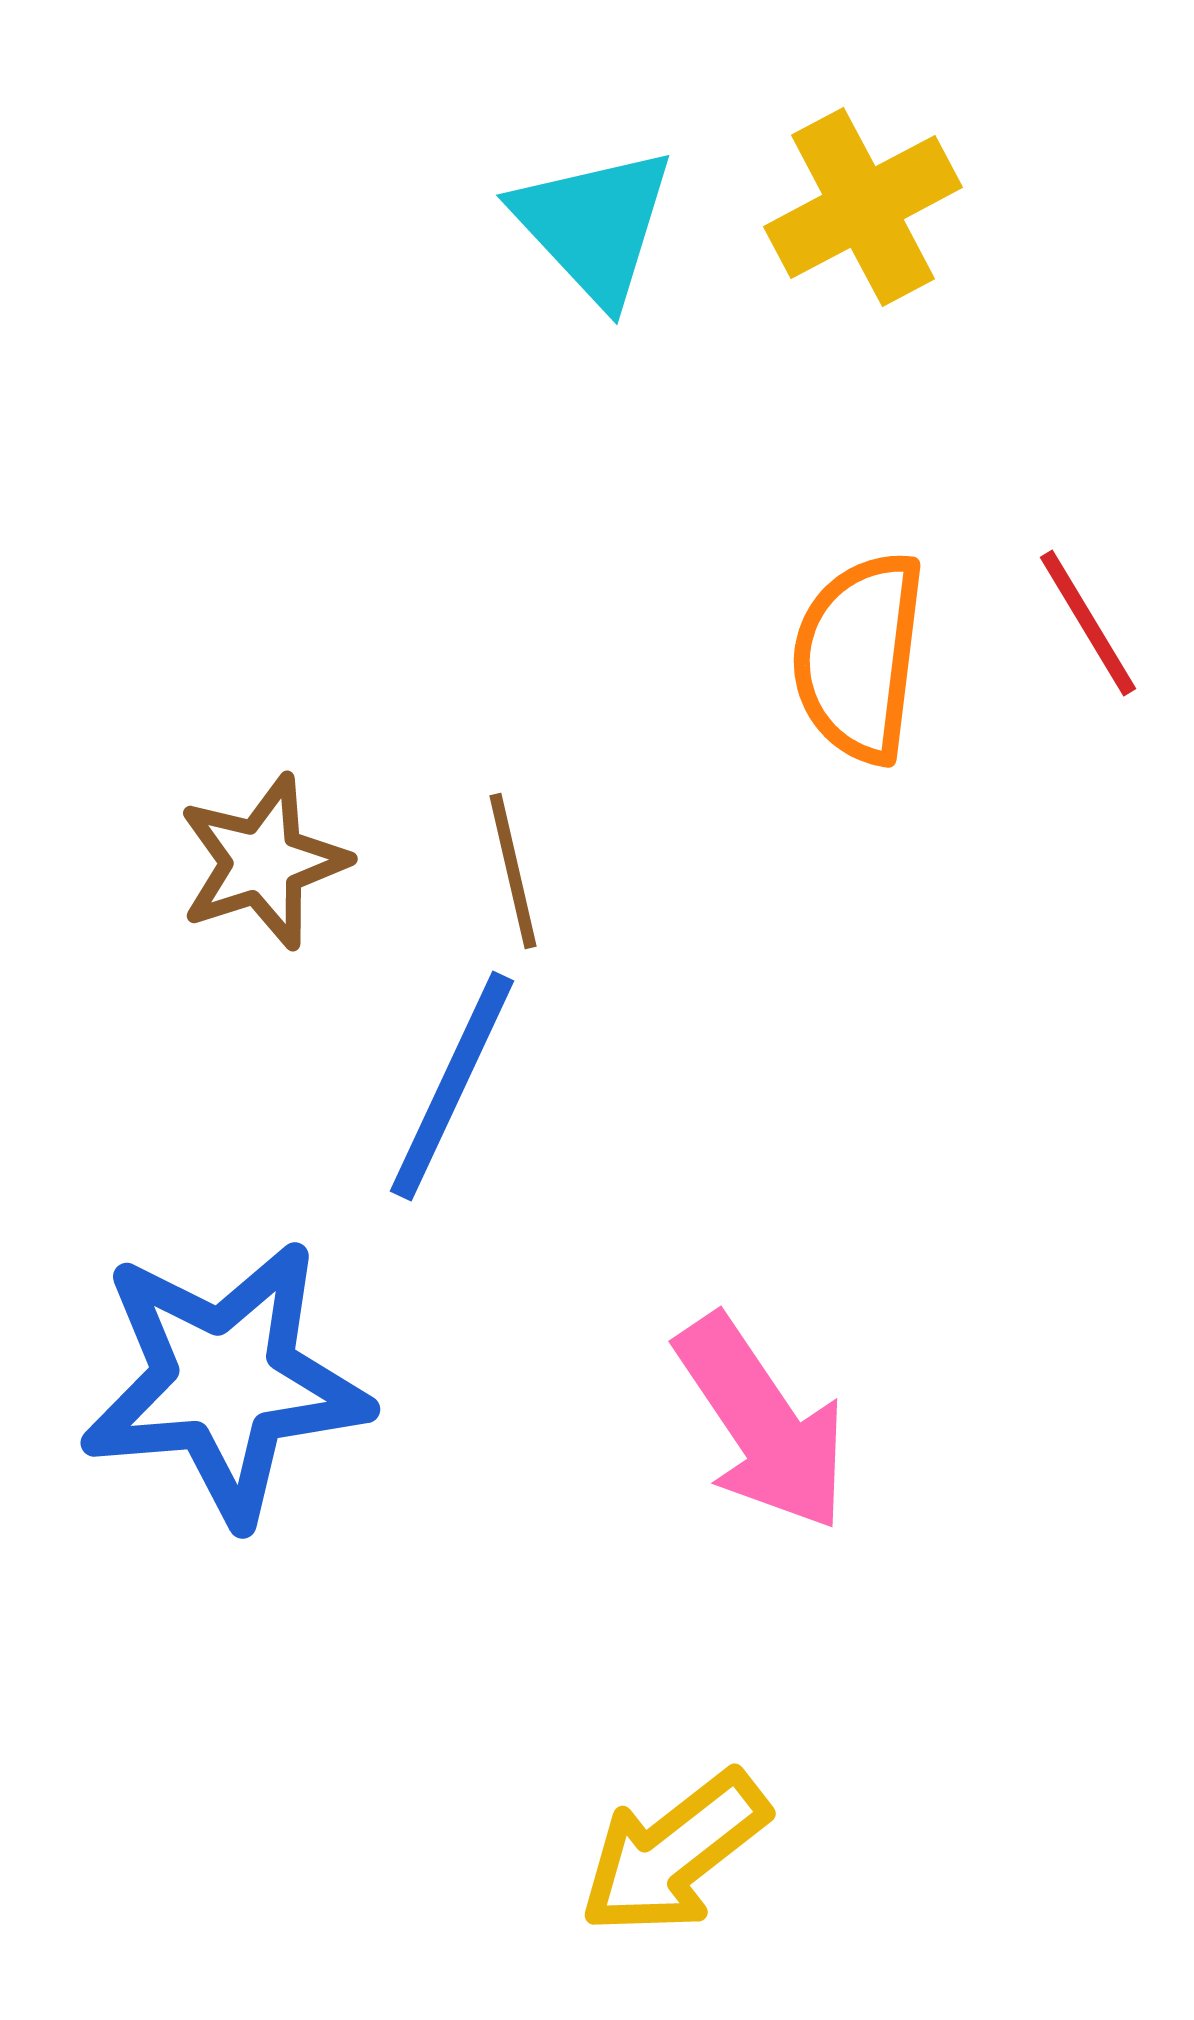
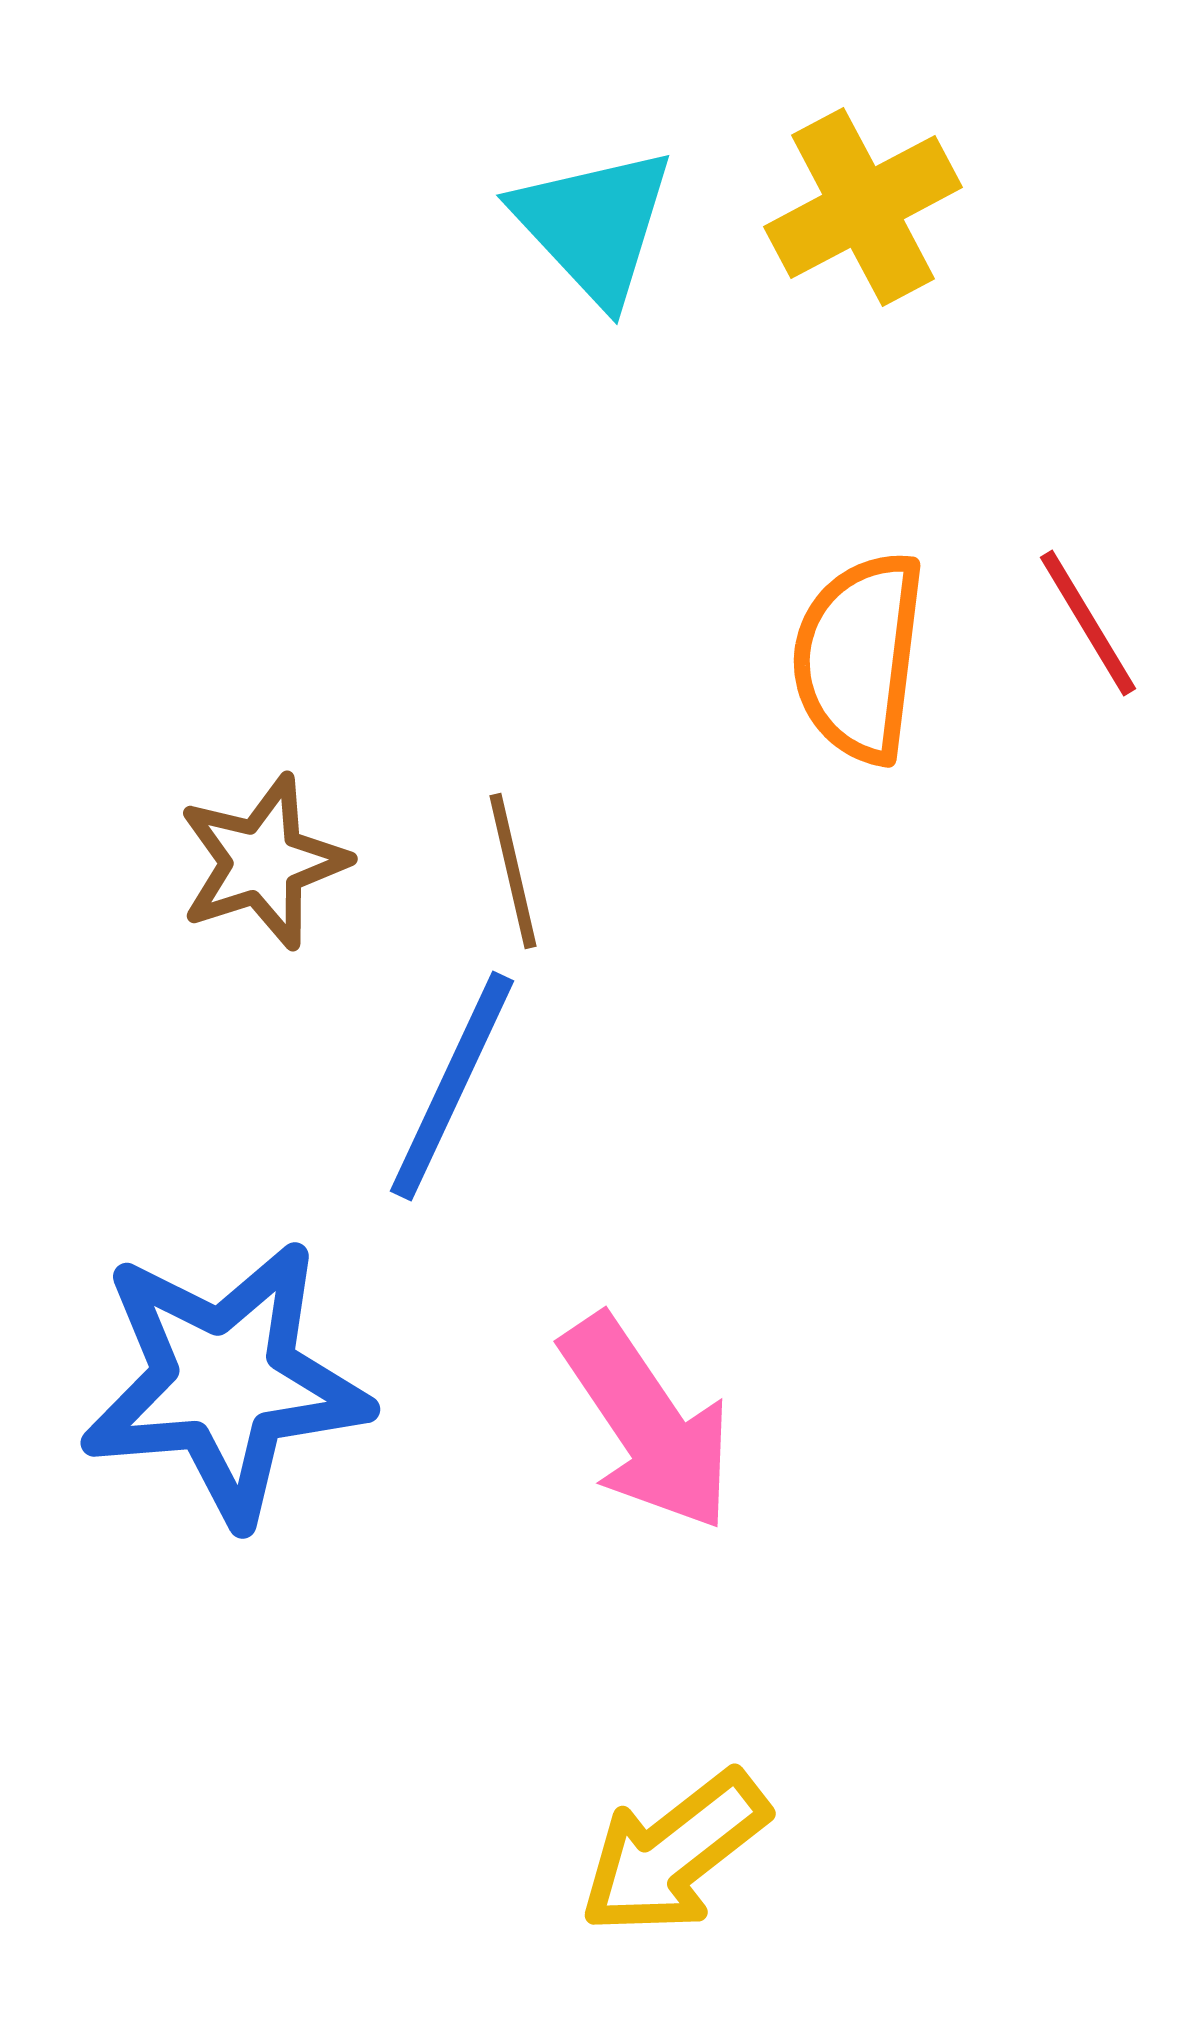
pink arrow: moved 115 px left
